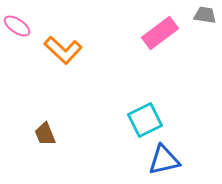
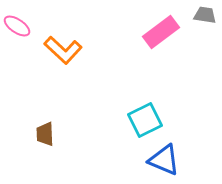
pink rectangle: moved 1 px right, 1 px up
brown trapezoid: rotated 20 degrees clockwise
blue triangle: rotated 36 degrees clockwise
